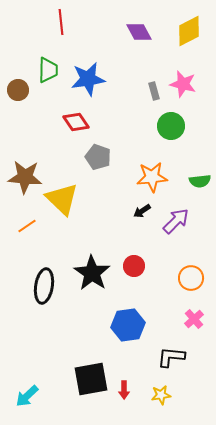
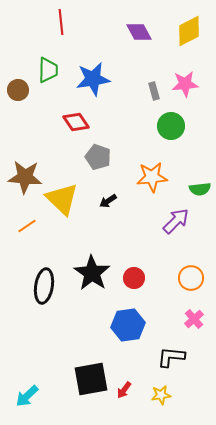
blue star: moved 5 px right
pink star: moved 2 px right; rotated 20 degrees counterclockwise
green semicircle: moved 8 px down
black arrow: moved 34 px left, 10 px up
red circle: moved 12 px down
red arrow: rotated 36 degrees clockwise
